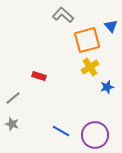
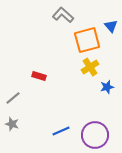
blue line: rotated 54 degrees counterclockwise
